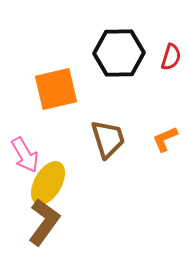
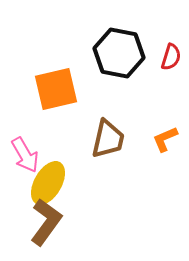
black hexagon: rotated 12 degrees clockwise
brown trapezoid: rotated 30 degrees clockwise
brown L-shape: moved 2 px right
